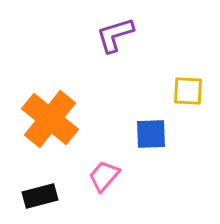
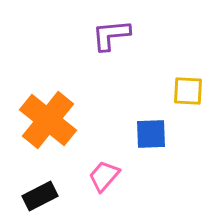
purple L-shape: moved 4 px left; rotated 12 degrees clockwise
orange cross: moved 2 px left, 1 px down
black rectangle: rotated 12 degrees counterclockwise
